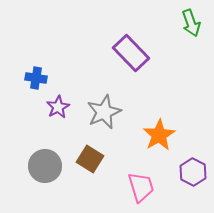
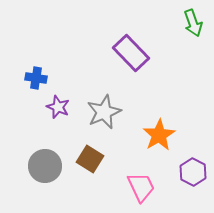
green arrow: moved 2 px right
purple star: rotated 20 degrees counterclockwise
pink trapezoid: rotated 8 degrees counterclockwise
